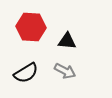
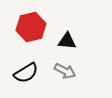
red hexagon: rotated 16 degrees counterclockwise
